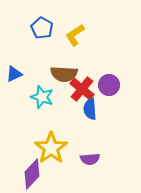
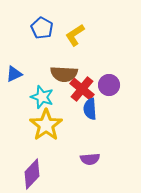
yellow star: moved 5 px left, 23 px up
